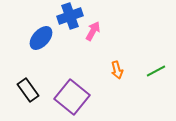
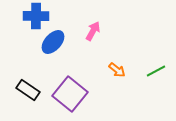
blue cross: moved 34 px left; rotated 20 degrees clockwise
blue ellipse: moved 12 px right, 4 px down
orange arrow: rotated 36 degrees counterclockwise
black rectangle: rotated 20 degrees counterclockwise
purple square: moved 2 px left, 3 px up
